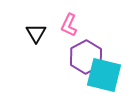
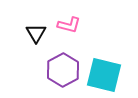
pink L-shape: rotated 100 degrees counterclockwise
purple hexagon: moved 23 px left, 13 px down
